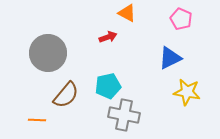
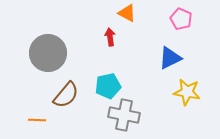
red arrow: moved 2 px right; rotated 78 degrees counterclockwise
